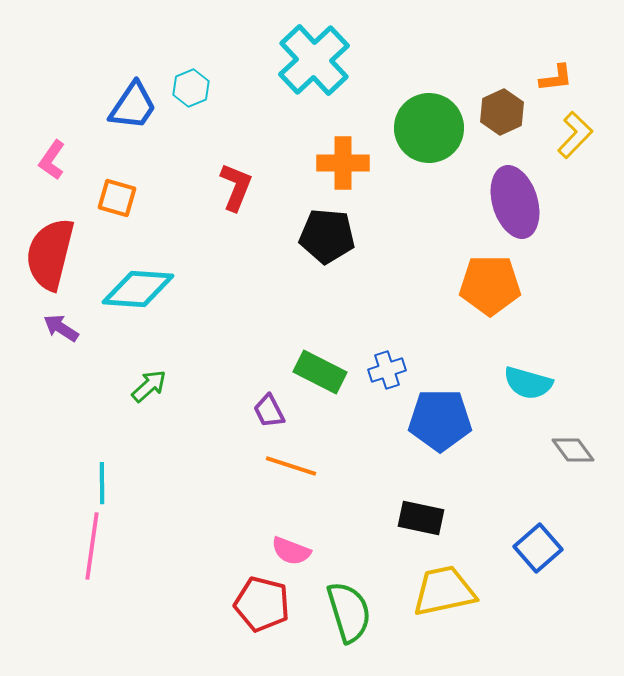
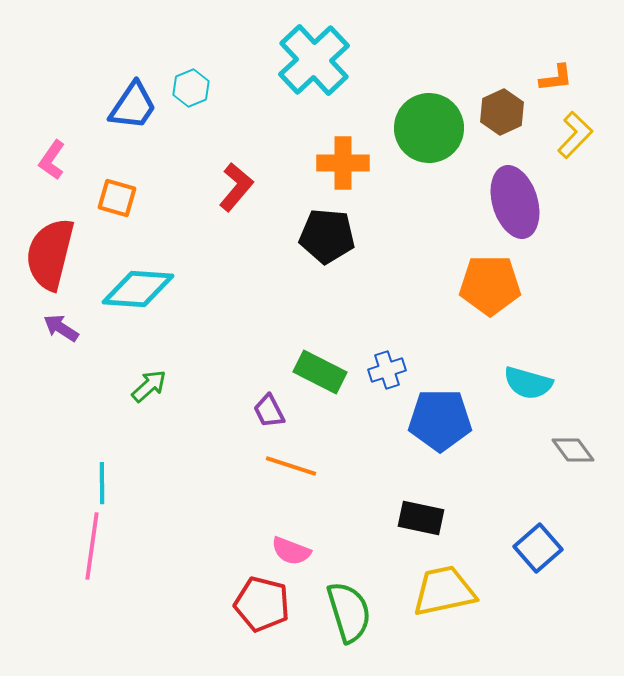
red L-shape: rotated 18 degrees clockwise
